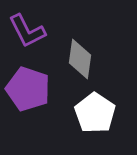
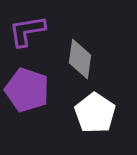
purple L-shape: rotated 108 degrees clockwise
purple pentagon: moved 1 px left, 1 px down
